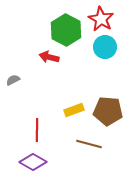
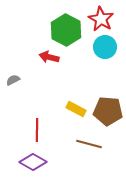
yellow rectangle: moved 2 px right, 1 px up; rotated 48 degrees clockwise
